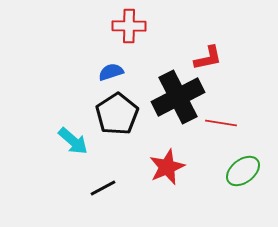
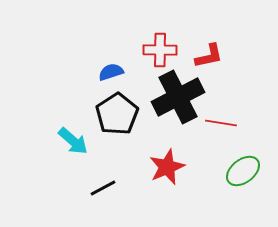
red cross: moved 31 px right, 24 px down
red L-shape: moved 1 px right, 2 px up
